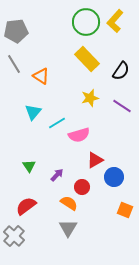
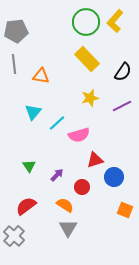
gray line: rotated 24 degrees clockwise
black semicircle: moved 2 px right, 1 px down
orange triangle: rotated 24 degrees counterclockwise
purple line: rotated 60 degrees counterclockwise
cyan line: rotated 12 degrees counterclockwise
red triangle: rotated 12 degrees clockwise
orange semicircle: moved 4 px left, 2 px down
